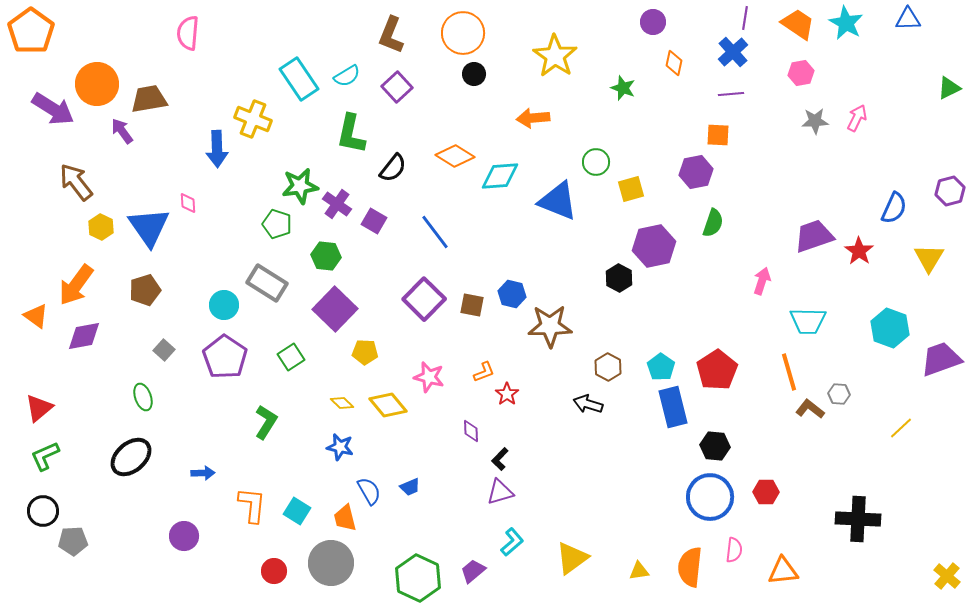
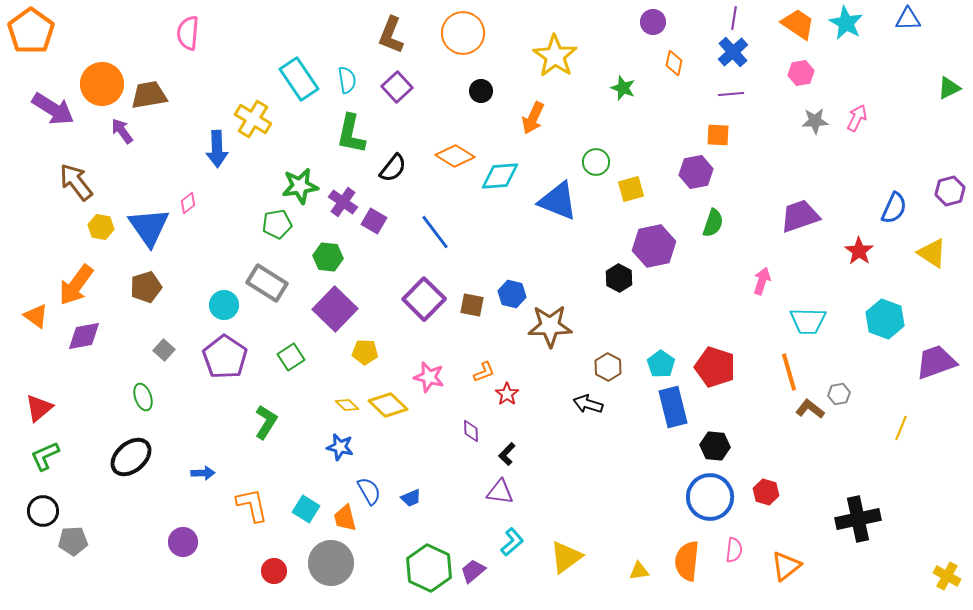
purple line at (745, 18): moved 11 px left
black circle at (474, 74): moved 7 px right, 17 px down
cyan semicircle at (347, 76): moved 4 px down; rotated 68 degrees counterclockwise
orange circle at (97, 84): moved 5 px right
brown trapezoid at (149, 99): moved 4 px up
orange arrow at (533, 118): rotated 60 degrees counterclockwise
yellow cross at (253, 119): rotated 9 degrees clockwise
pink diamond at (188, 203): rotated 55 degrees clockwise
purple cross at (337, 204): moved 6 px right, 2 px up
green pentagon at (277, 224): rotated 28 degrees counterclockwise
yellow hexagon at (101, 227): rotated 15 degrees counterclockwise
purple trapezoid at (814, 236): moved 14 px left, 20 px up
green hexagon at (326, 256): moved 2 px right, 1 px down
yellow triangle at (929, 258): moved 3 px right, 5 px up; rotated 28 degrees counterclockwise
brown pentagon at (145, 290): moved 1 px right, 3 px up
cyan hexagon at (890, 328): moved 5 px left, 9 px up
purple trapezoid at (941, 359): moved 5 px left, 3 px down
cyan pentagon at (661, 367): moved 3 px up
red pentagon at (717, 370): moved 2 px left, 3 px up; rotated 21 degrees counterclockwise
gray hexagon at (839, 394): rotated 15 degrees counterclockwise
yellow diamond at (342, 403): moved 5 px right, 2 px down
yellow diamond at (388, 405): rotated 6 degrees counterclockwise
yellow line at (901, 428): rotated 25 degrees counterclockwise
black L-shape at (500, 459): moved 7 px right, 5 px up
blue trapezoid at (410, 487): moved 1 px right, 11 px down
purple triangle at (500, 492): rotated 24 degrees clockwise
red hexagon at (766, 492): rotated 15 degrees clockwise
orange L-shape at (252, 505): rotated 18 degrees counterclockwise
cyan square at (297, 511): moved 9 px right, 2 px up
black cross at (858, 519): rotated 15 degrees counterclockwise
purple circle at (184, 536): moved 1 px left, 6 px down
yellow triangle at (572, 558): moved 6 px left, 1 px up
orange semicircle at (690, 567): moved 3 px left, 6 px up
orange triangle at (783, 571): moved 3 px right, 5 px up; rotated 32 degrees counterclockwise
yellow cross at (947, 576): rotated 12 degrees counterclockwise
green hexagon at (418, 578): moved 11 px right, 10 px up
